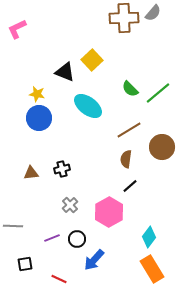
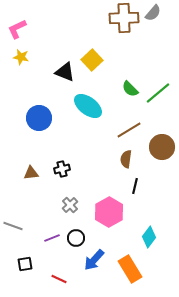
yellow star: moved 16 px left, 37 px up
black line: moved 5 px right; rotated 35 degrees counterclockwise
gray line: rotated 18 degrees clockwise
black circle: moved 1 px left, 1 px up
orange rectangle: moved 22 px left
